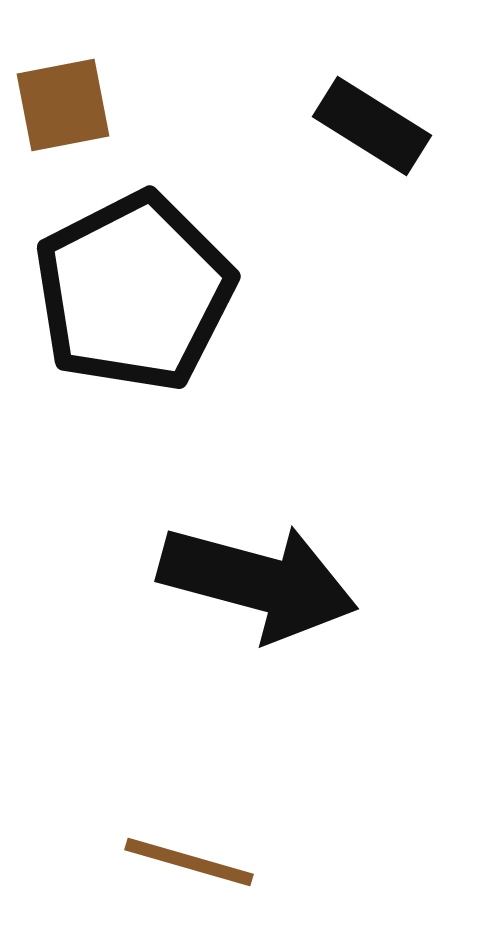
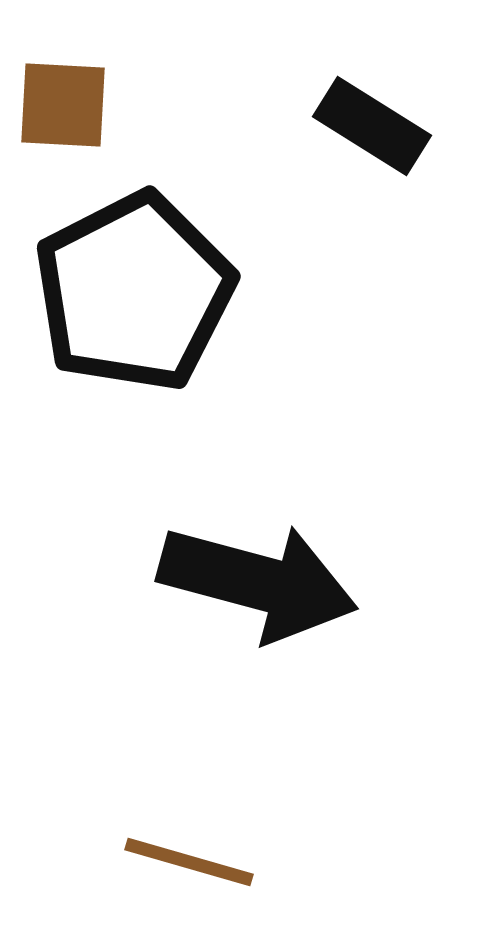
brown square: rotated 14 degrees clockwise
